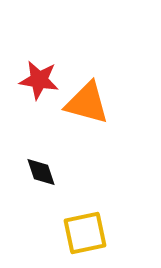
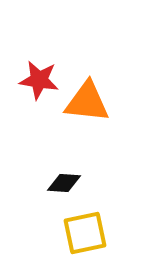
orange triangle: moved 1 px up; rotated 9 degrees counterclockwise
black diamond: moved 23 px right, 11 px down; rotated 68 degrees counterclockwise
